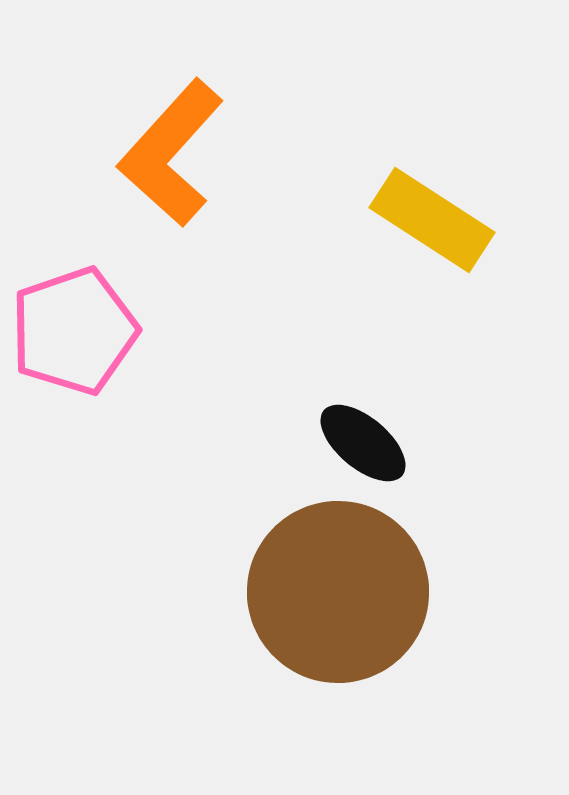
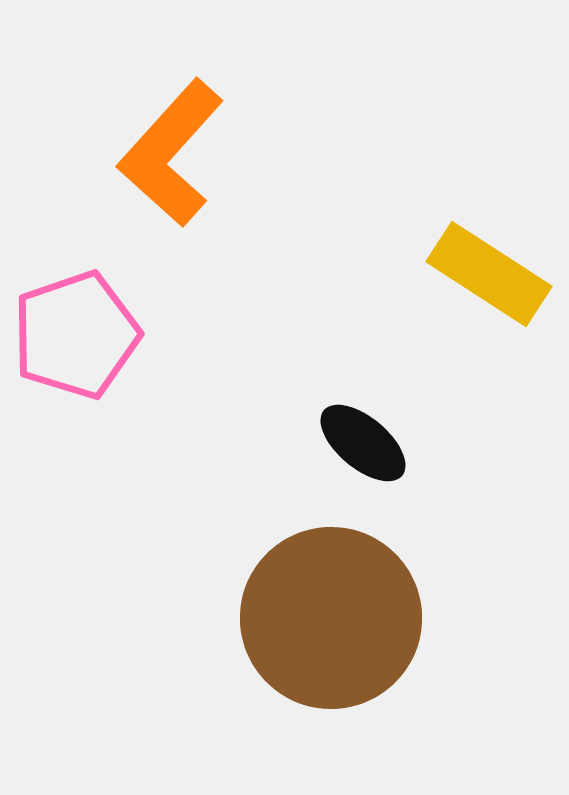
yellow rectangle: moved 57 px right, 54 px down
pink pentagon: moved 2 px right, 4 px down
brown circle: moved 7 px left, 26 px down
